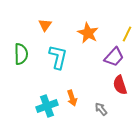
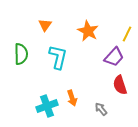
orange star: moved 2 px up
